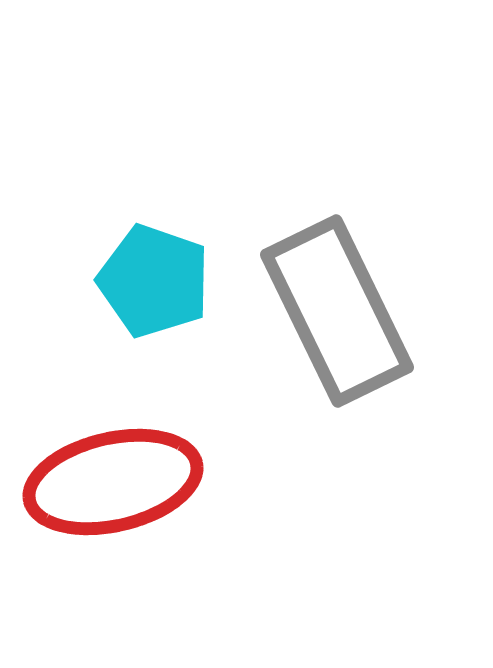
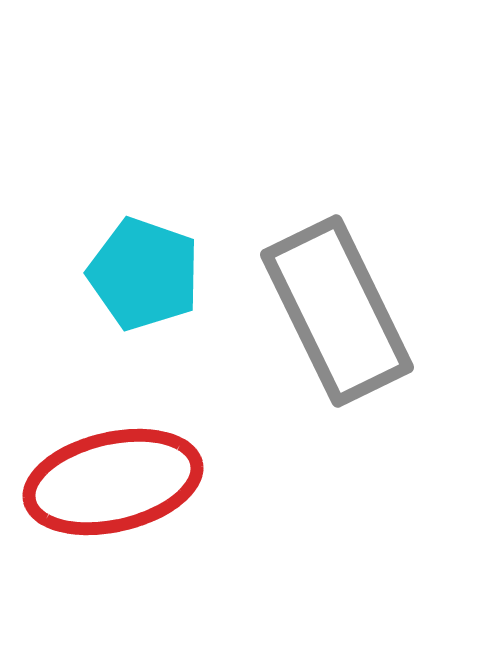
cyan pentagon: moved 10 px left, 7 px up
